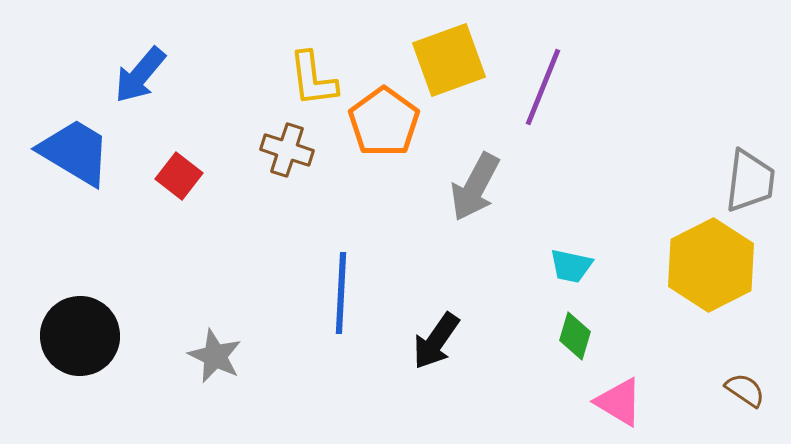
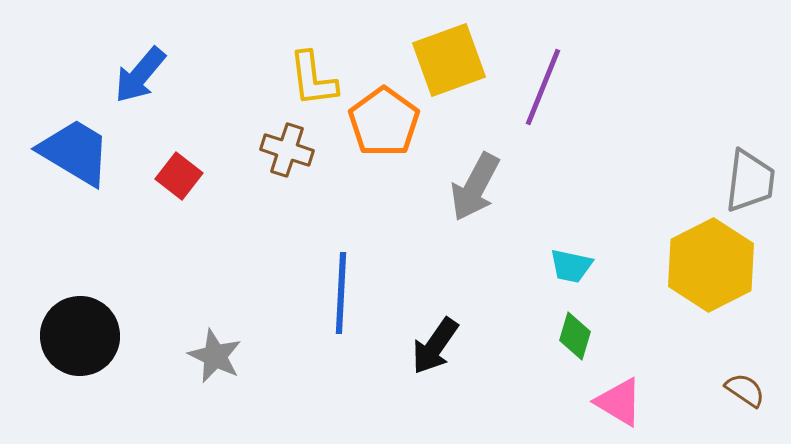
black arrow: moved 1 px left, 5 px down
